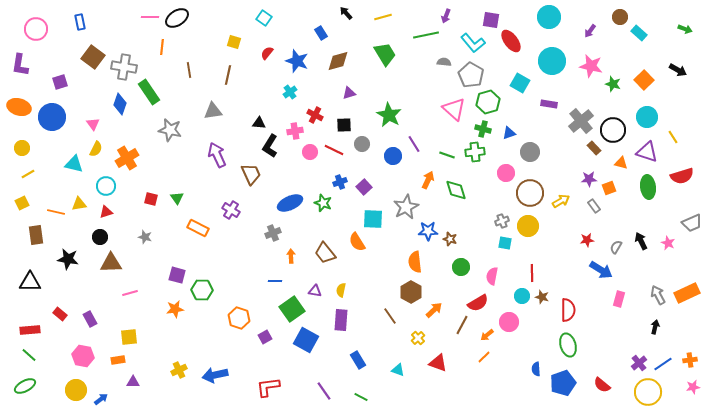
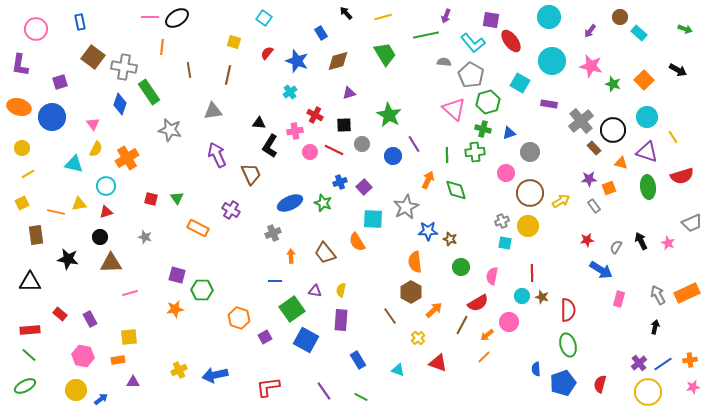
green line at (447, 155): rotated 70 degrees clockwise
red semicircle at (602, 385): moved 2 px left, 1 px up; rotated 66 degrees clockwise
